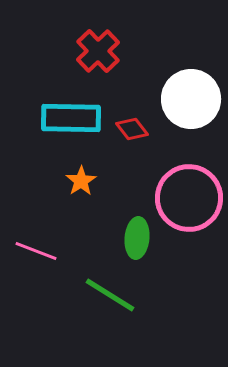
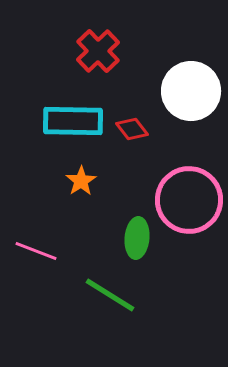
white circle: moved 8 px up
cyan rectangle: moved 2 px right, 3 px down
pink circle: moved 2 px down
